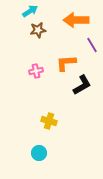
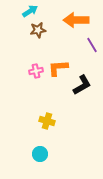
orange L-shape: moved 8 px left, 5 px down
yellow cross: moved 2 px left
cyan circle: moved 1 px right, 1 px down
